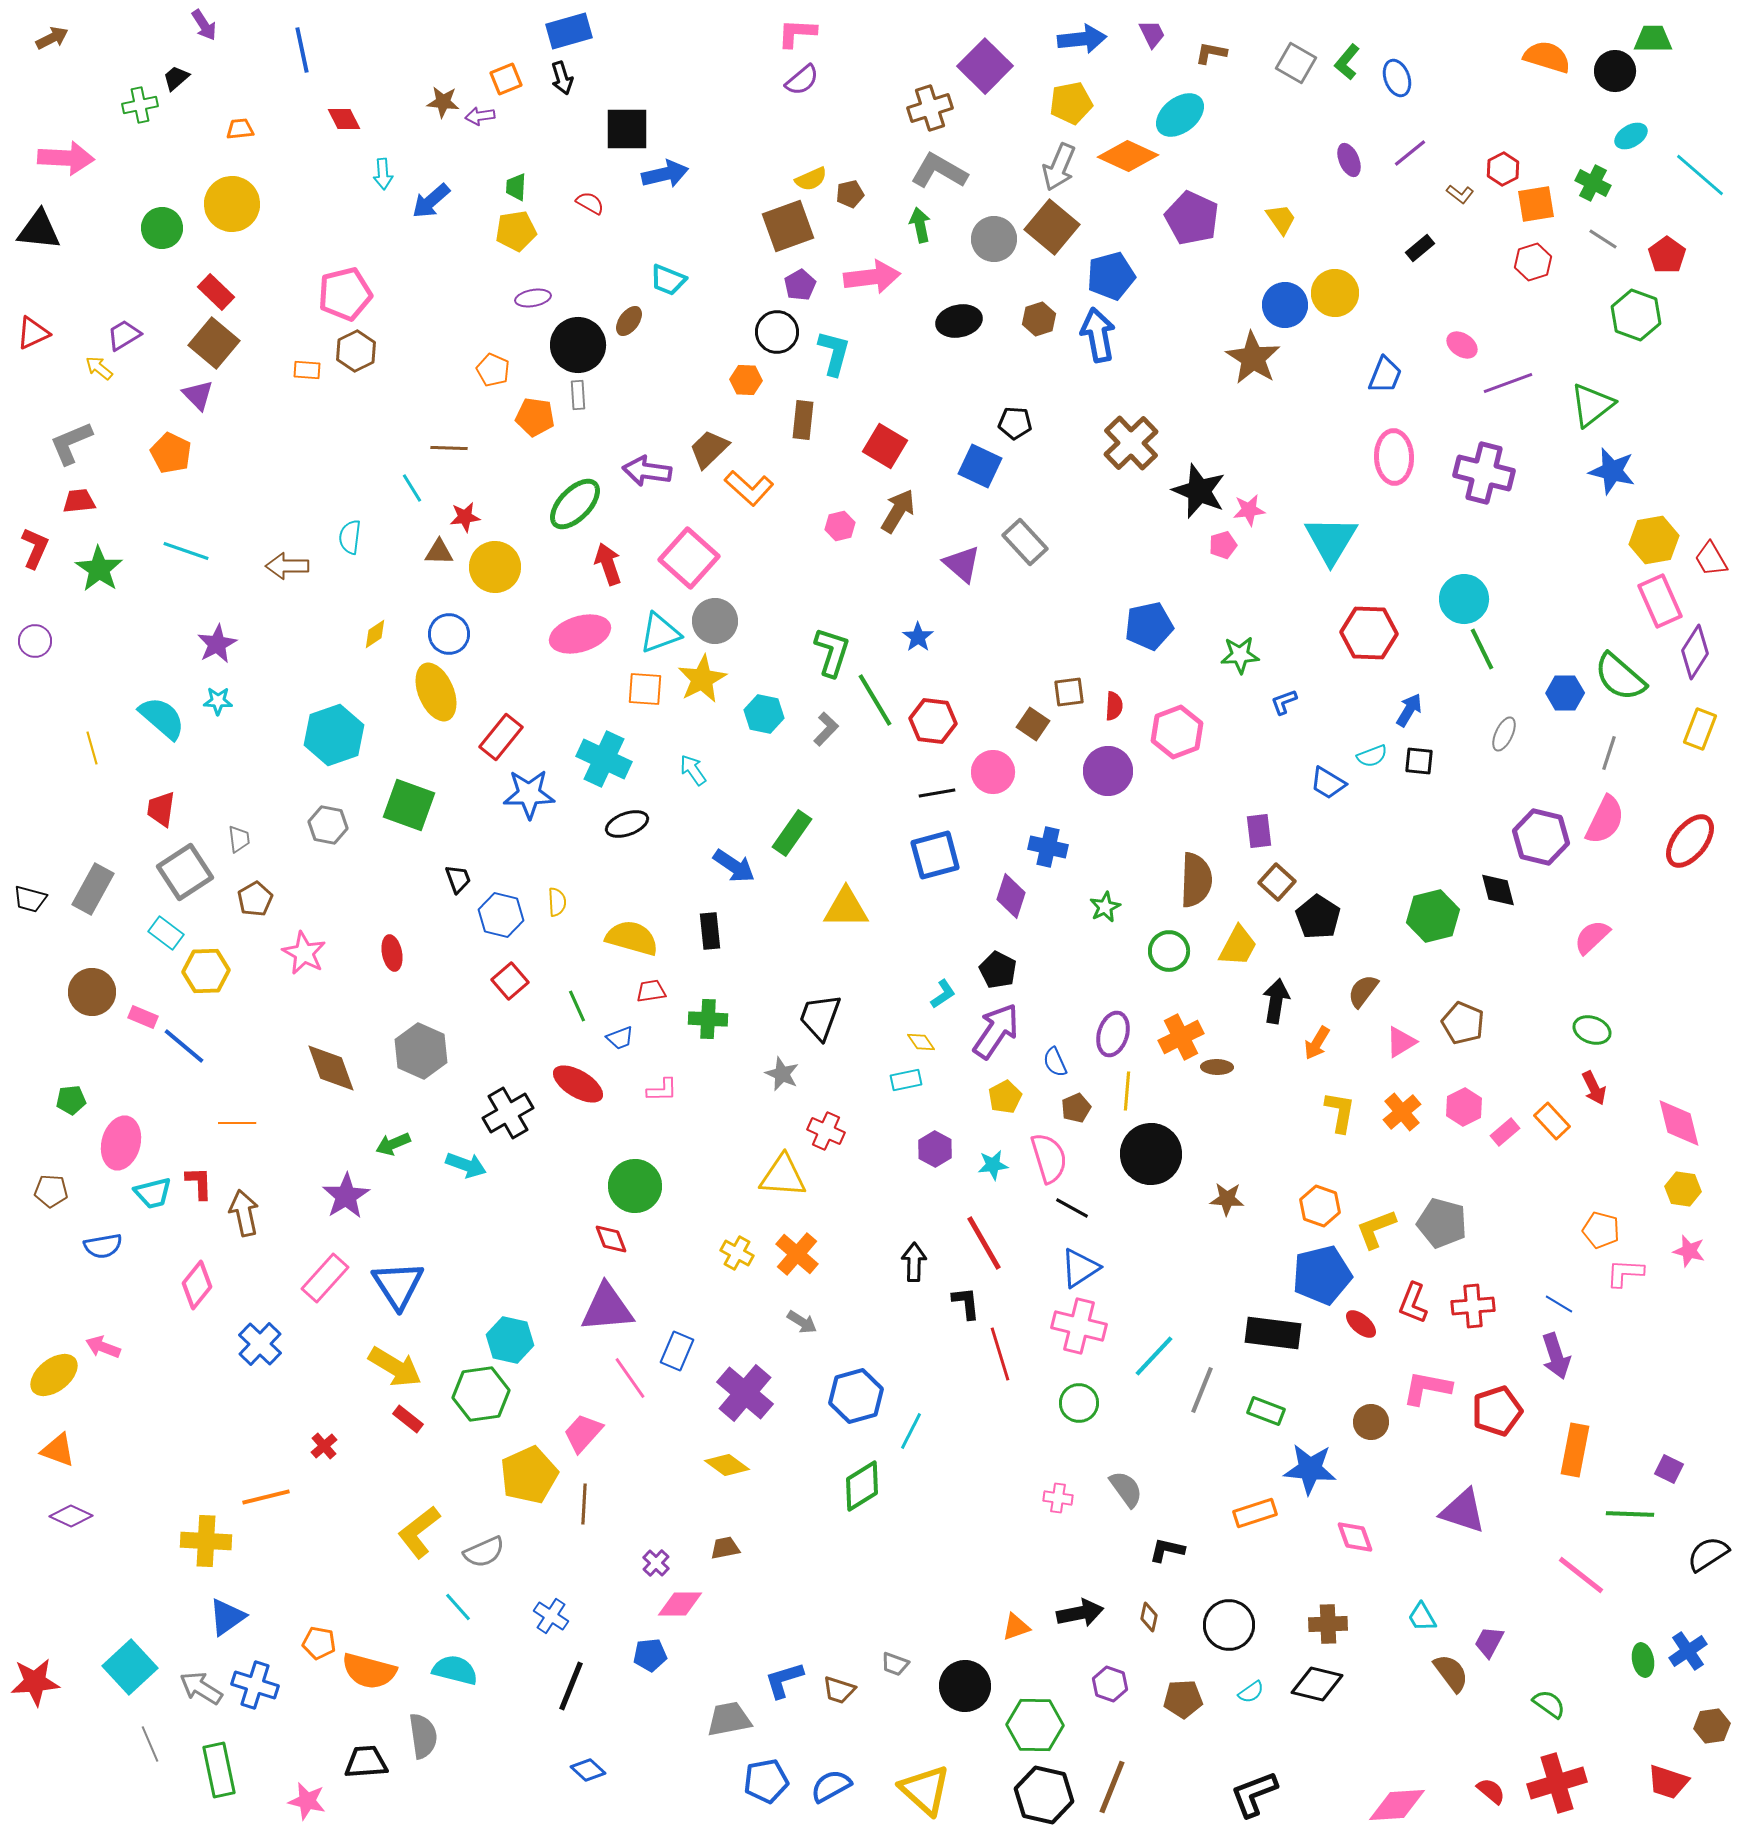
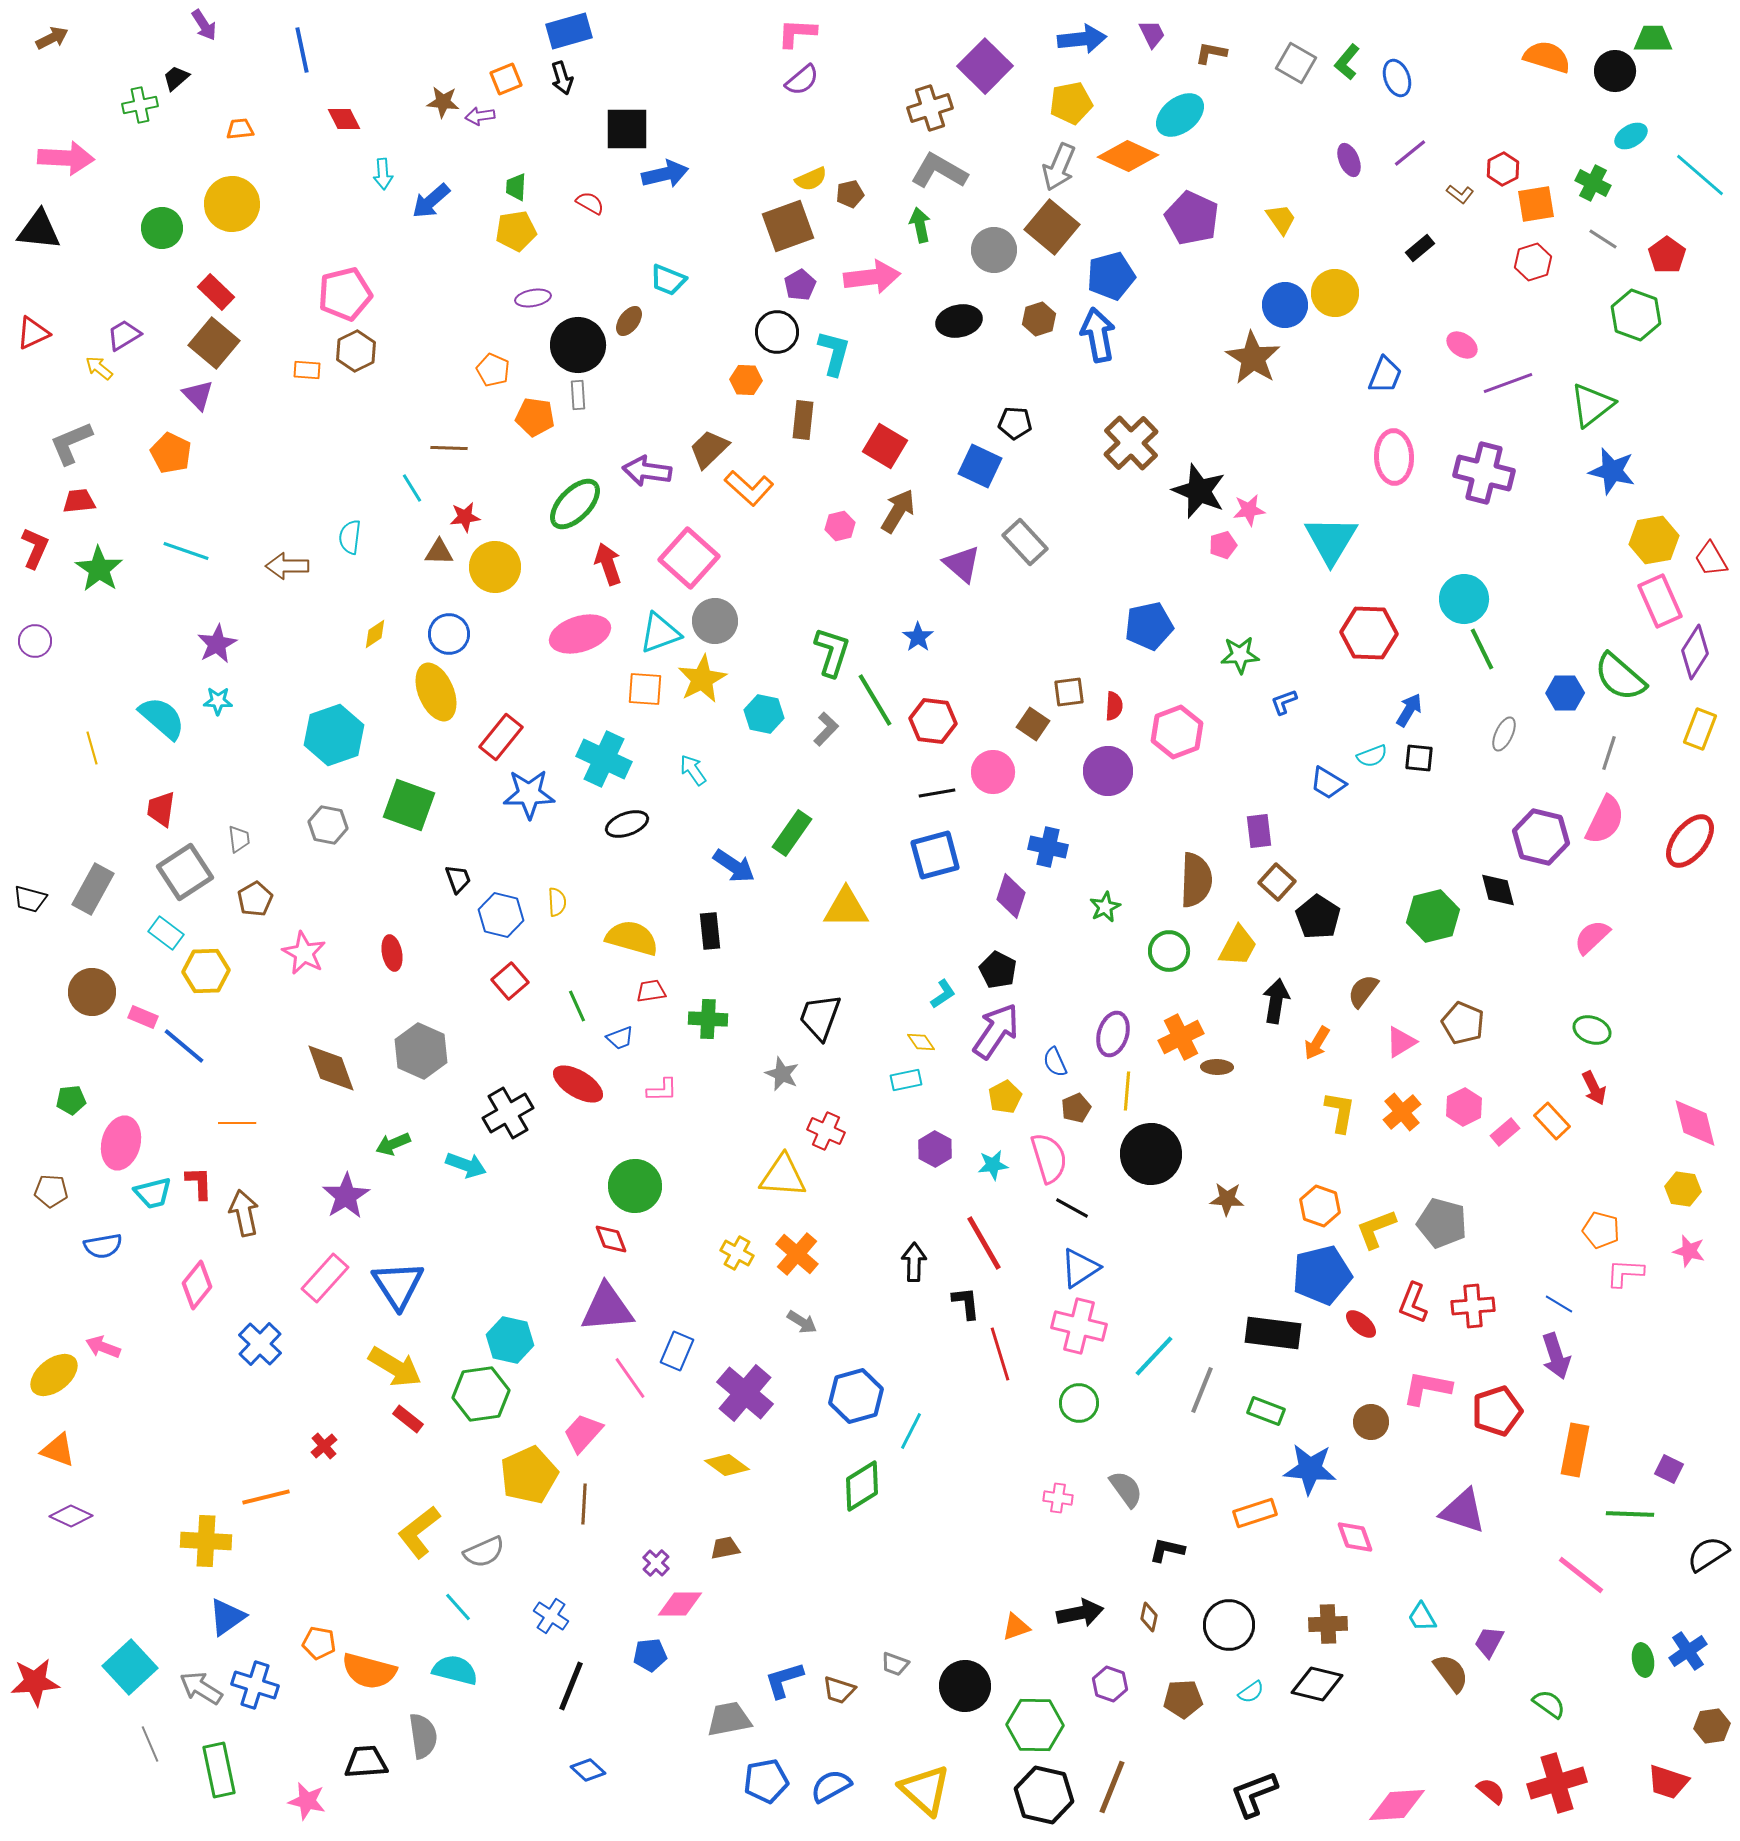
gray circle at (994, 239): moved 11 px down
black square at (1419, 761): moved 3 px up
pink diamond at (1679, 1123): moved 16 px right
